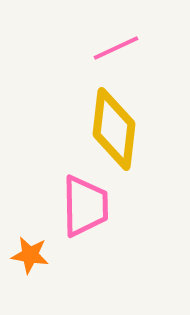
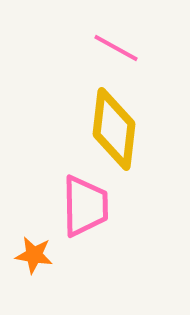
pink line: rotated 54 degrees clockwise
orange star: moved 4 px right
